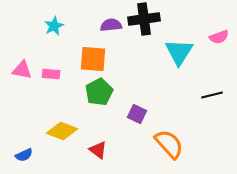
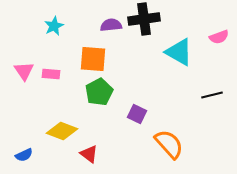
cyan triangle: rotated 32 degrees counterclockwise
pink triangle: moved 2 px right, 1 px down; rotated 45 degrees clockwise
red triangle: moved 9 px left, 4 px down
